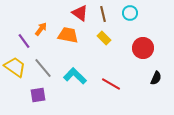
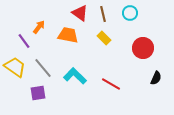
orange arrow: moved 2 px left, 2 px up
purple square: moved 2 px up
